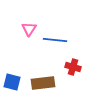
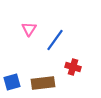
blue line: rotated 60 degrees counterclockwise
blue square: rotated 30 degrees counterclockwise
